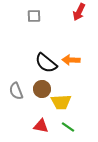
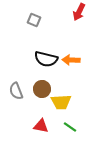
gray square: moved 4 px down; rotated 24 degrees clockwise
black semicircle: moved 4 px up; rotated 25 degrees counterclockwise
green line: moved 2 px right
